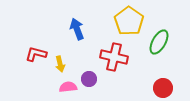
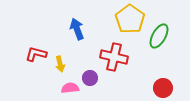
yellow pentagon: moved 1 px right, 2 px up
green ellipse: moved 6 px up
purple circle: moved 1 px right, 1 px up
pink semicircle: moved 2 px right, 1 px down
